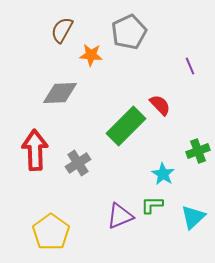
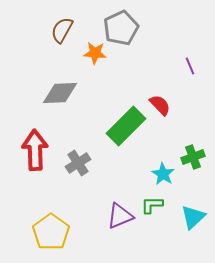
gray pentagon: moved 8 px left, 4 px up
orange star: moved 4 px right, 2 px up
green cross: moved 5 px left, 6 px down
